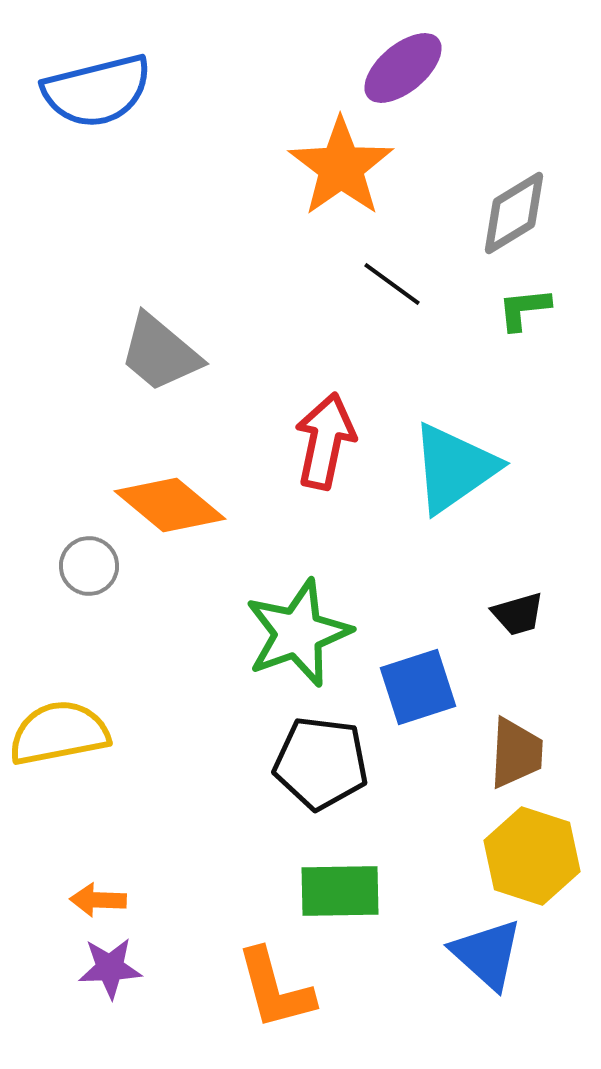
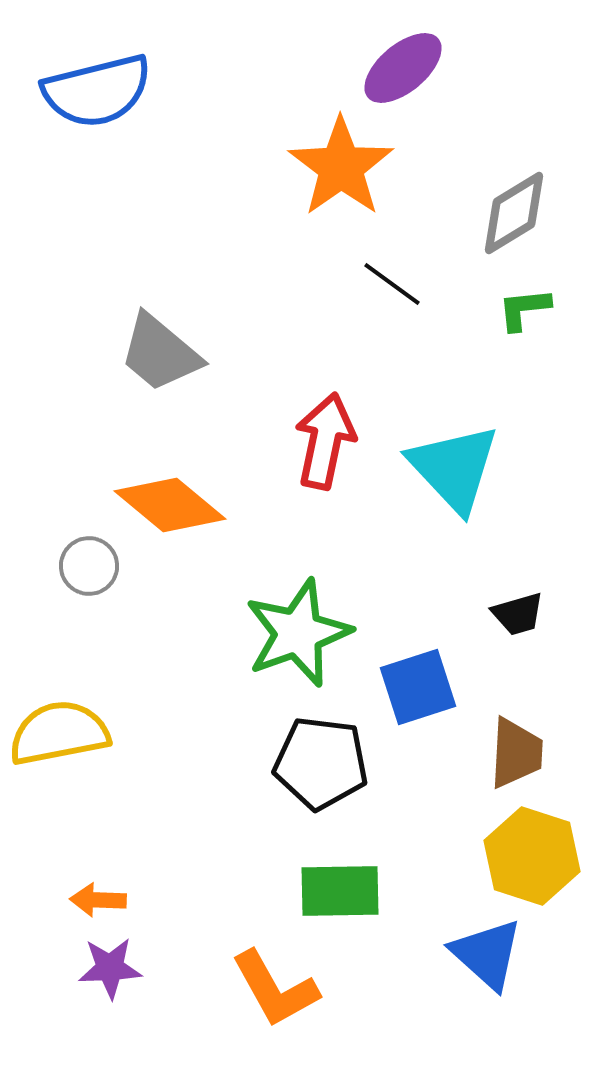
cyan triangle: rotated 38 degrees counterclockwise
orange L-shape: rotated 14 degrees counterclockwise
